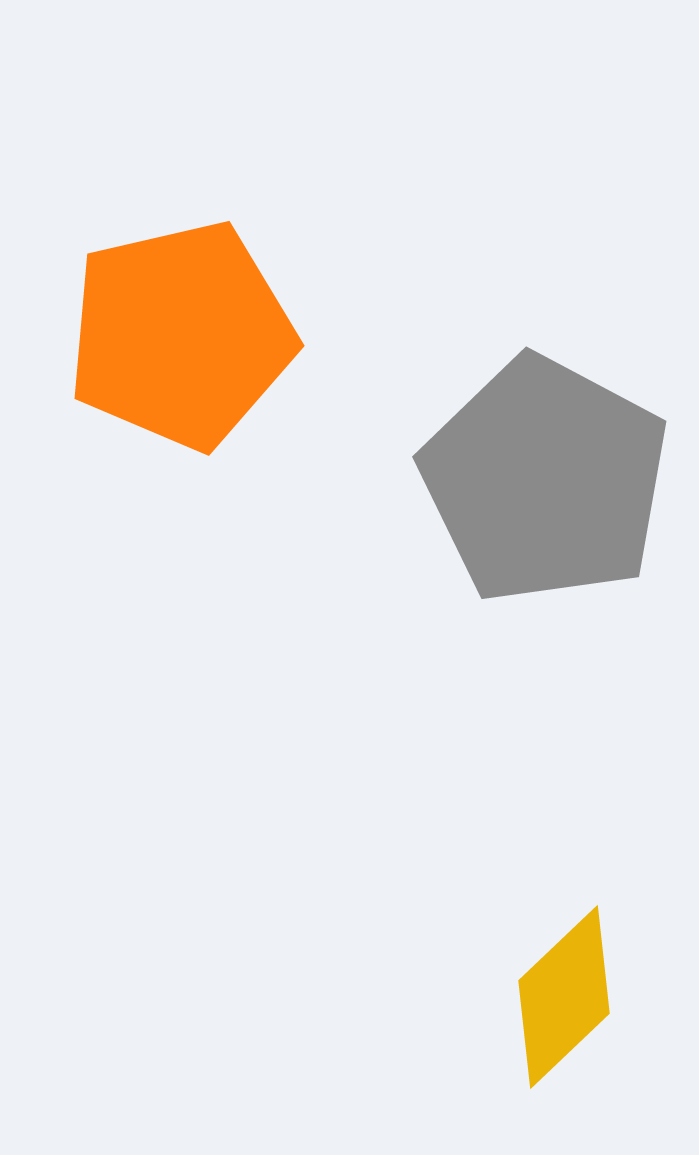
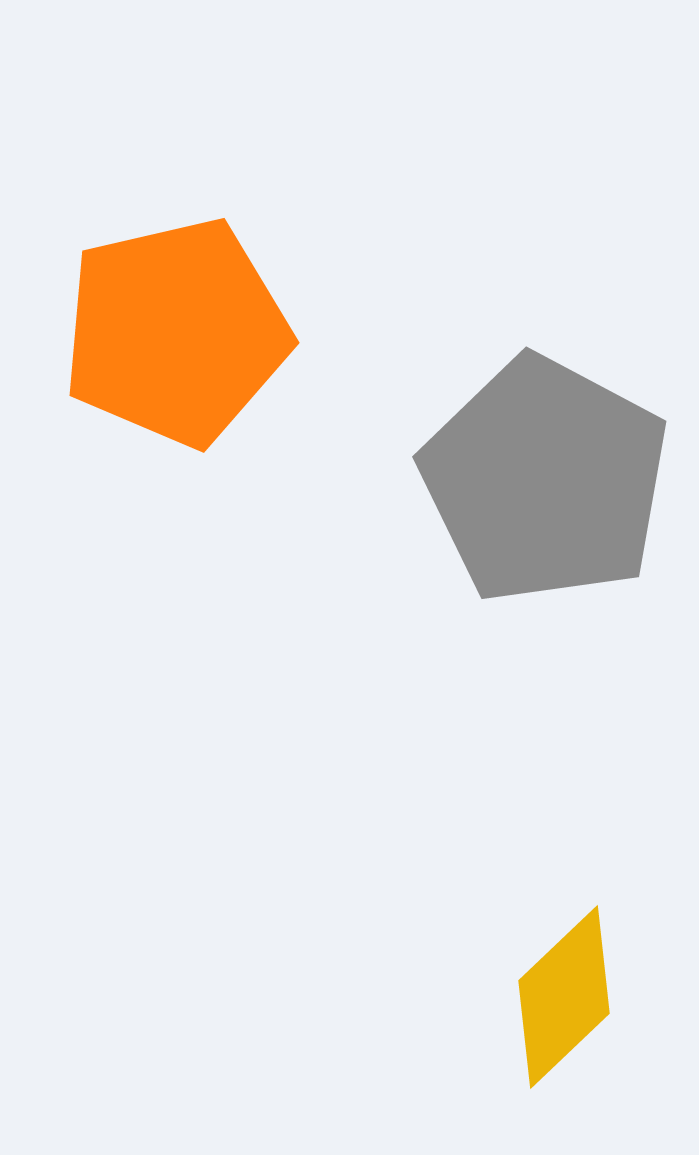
orange pentagon: moved 5 px left, 3 px up
